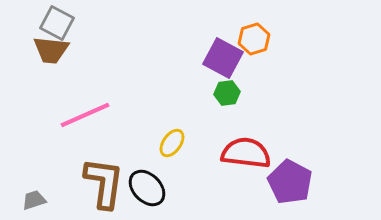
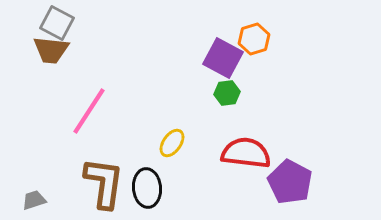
pink line: moved 4 px right, 4 px up; rotated 33 degrees counterclockwise
black ellipse: rotated 39 degrees clockwise
